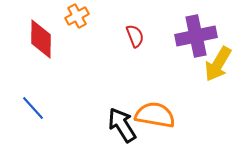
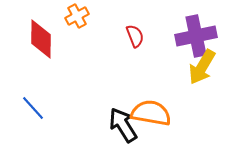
yellow arrow: moved 16 px left, 3 px down
orange semicircle: moved 4 px left, 2 px up
black arrow: moved 1 px right
